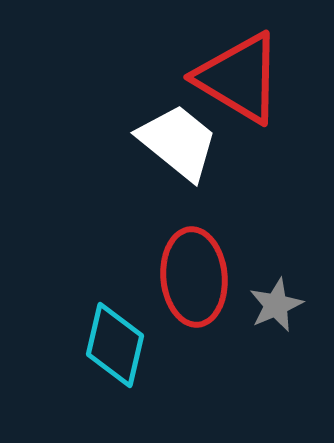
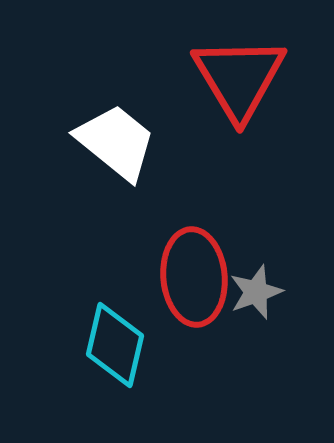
red triangle: rotated 28 degrees clockwise
white trapezoid: moved 62 px left
gray star: moved 20 px left, 13 px up; rotated 4 degrees clockwise
